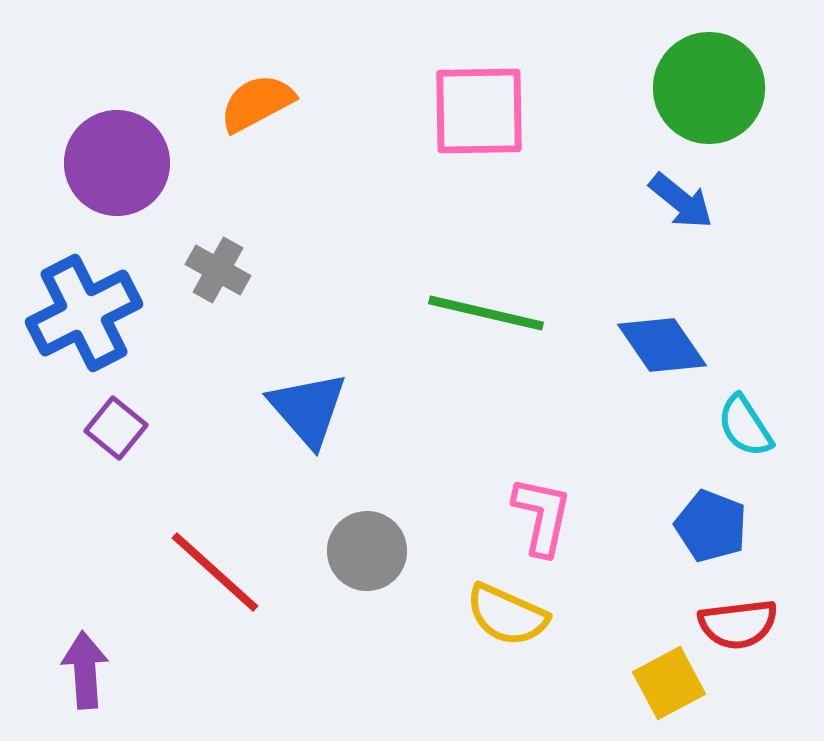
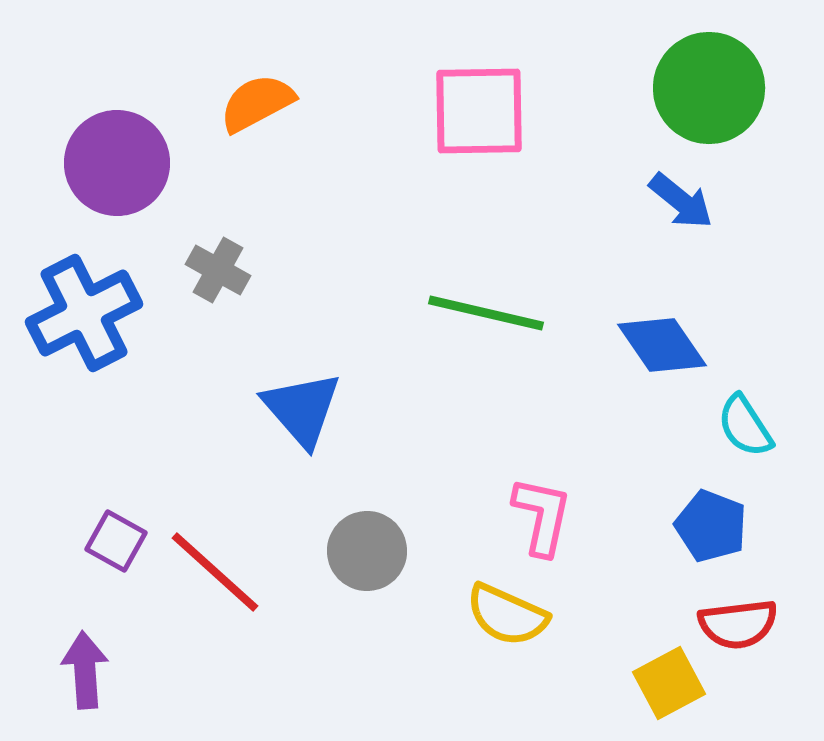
blue triangle: moved 6 px left
purple square: moved 113 px down; rotated 10 degrees counterclockwise
